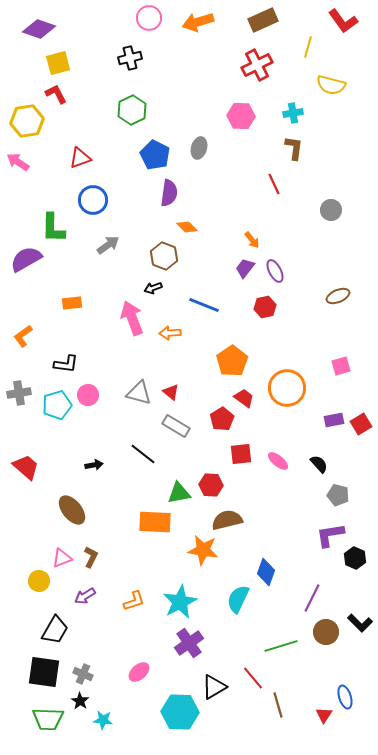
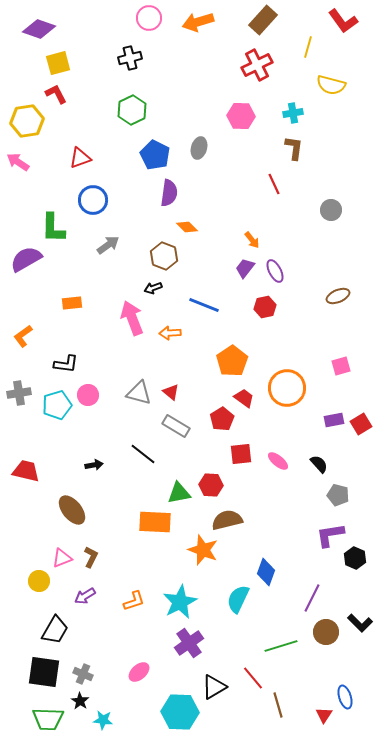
brown rectangle at (263, 20): rotated 24 degrees counterclockwise
red trapezoid at (26, 467): moved 4 px down; rotated 28 degrees counterclockwise
orange star at (203, 550): rotated 12 degrees clockwise
